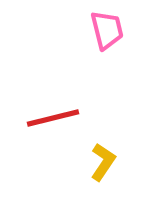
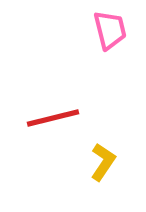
pink trapezoid: moved 3 px right
